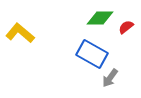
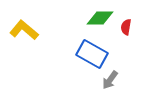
red semicircle: rotated 42 degrees counterclockwise
yellow L-shape: moved 4 px right, 3 px up
gray arrow: moved 2 px down
